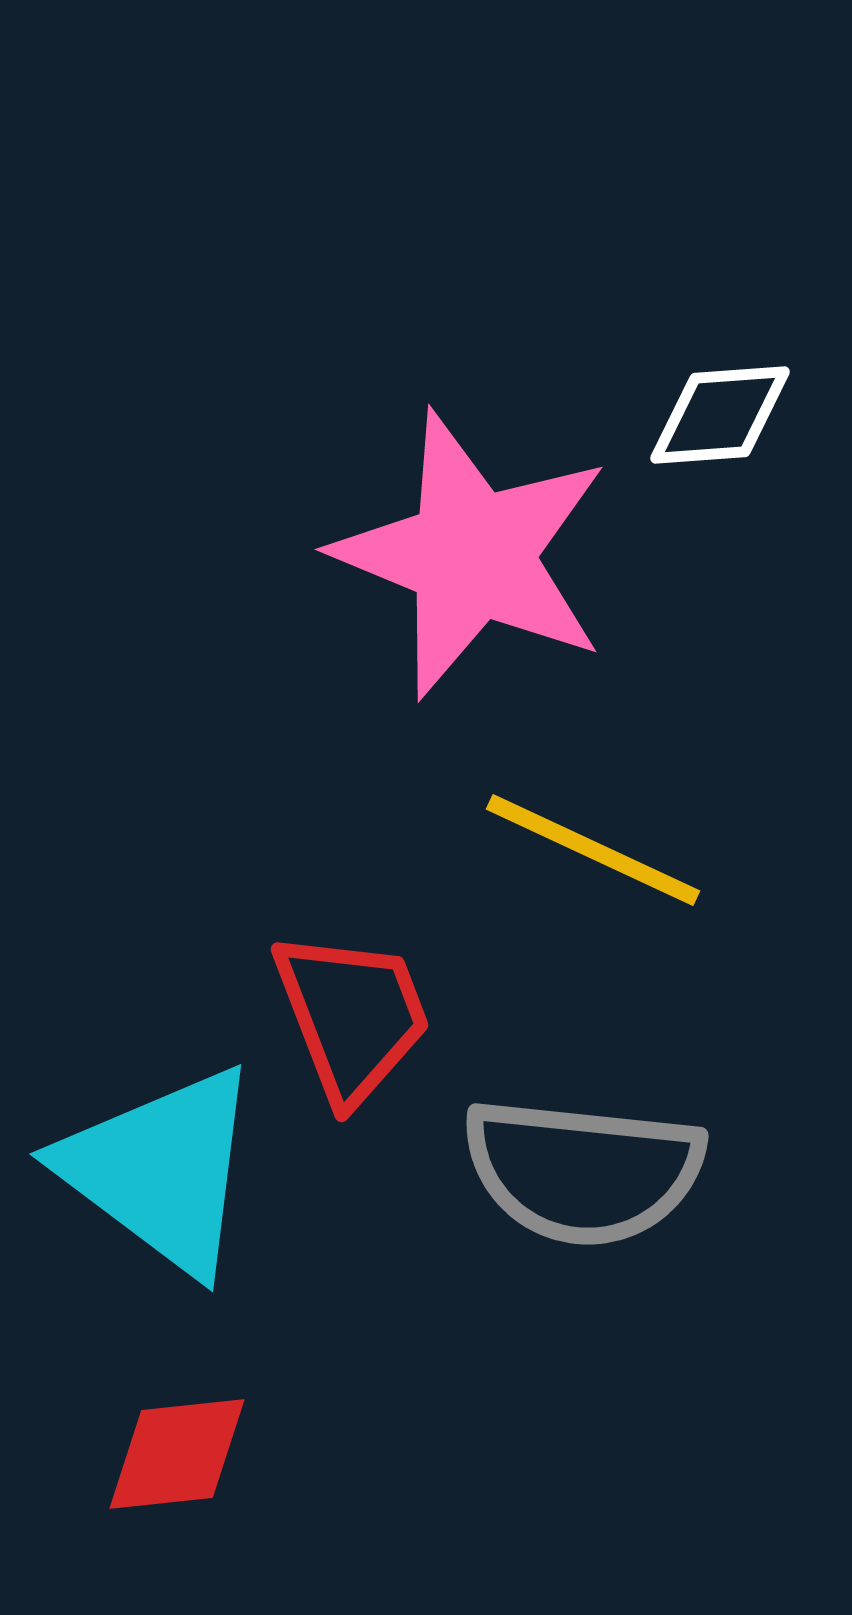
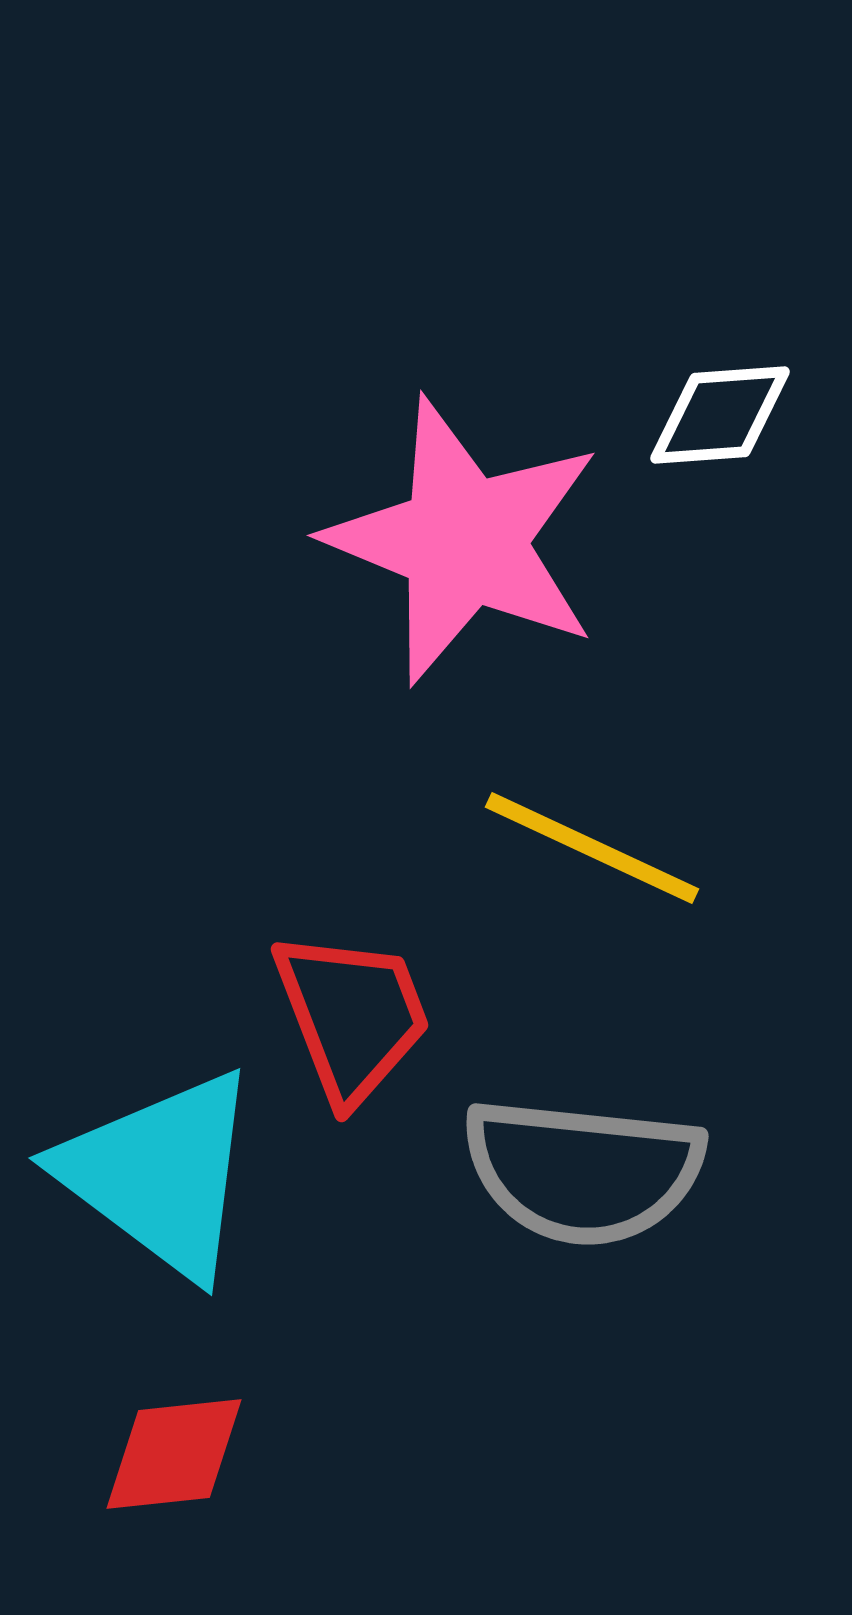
pink star: moved 8 px left, 14 px up
yellow line: moved 1 px left, 2 px up
cyan triangle: moved 1 px left, 4 px down
red diamond: moved 3 px left
